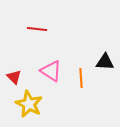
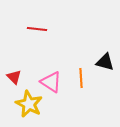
black triangle: rotated 12 degrees clockwise
pink triangle: moved 11 px down
